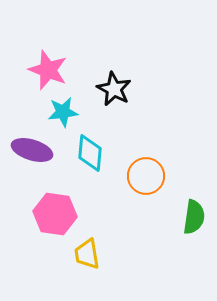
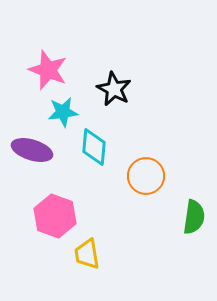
cyan diamond: moved 4 px right, 6 px up
pink hexagon: moved 2 px down; rotated 12 degrees clockwise
